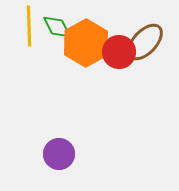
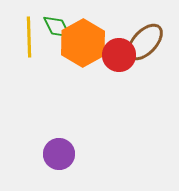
yellow line: moved 11 px down
orange hexagon: moved 3 px left
red circle: moved 3 px down
